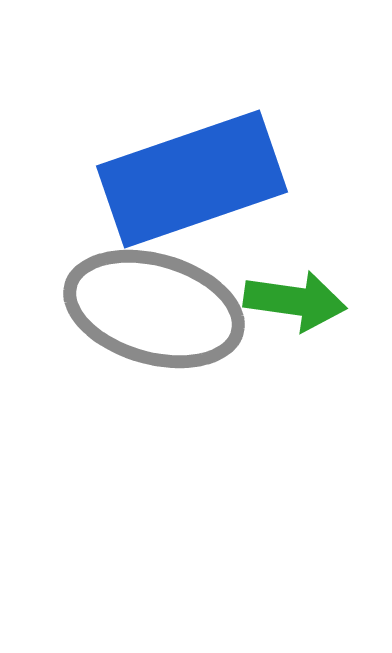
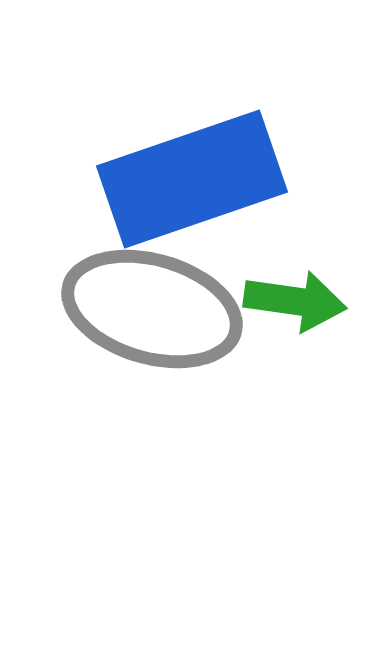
gray ellipse: moved 2 px left
